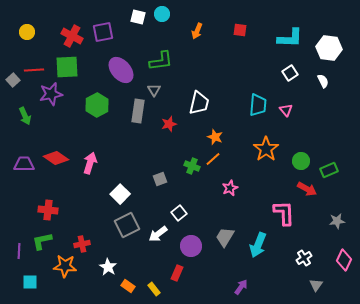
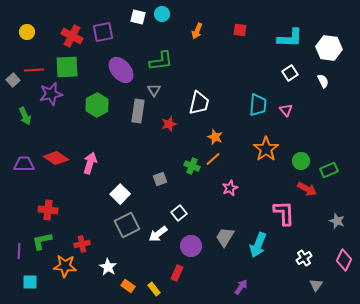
gray star at (337, 221): rotated 28 degrees clockwise
